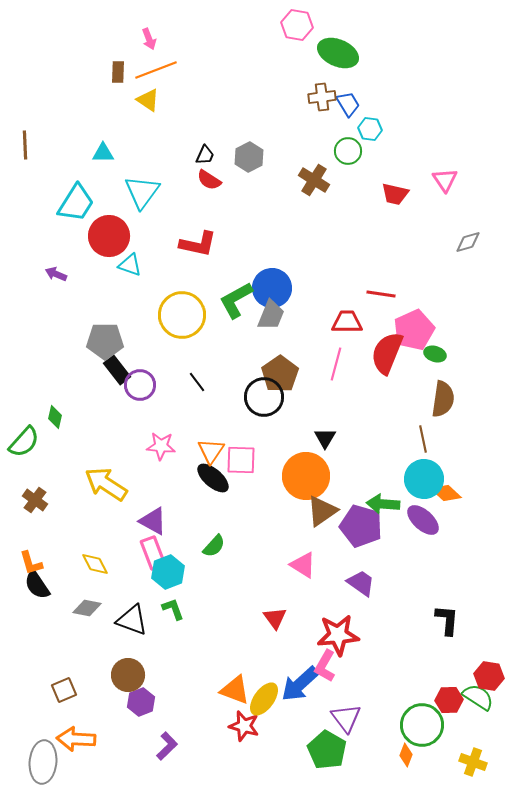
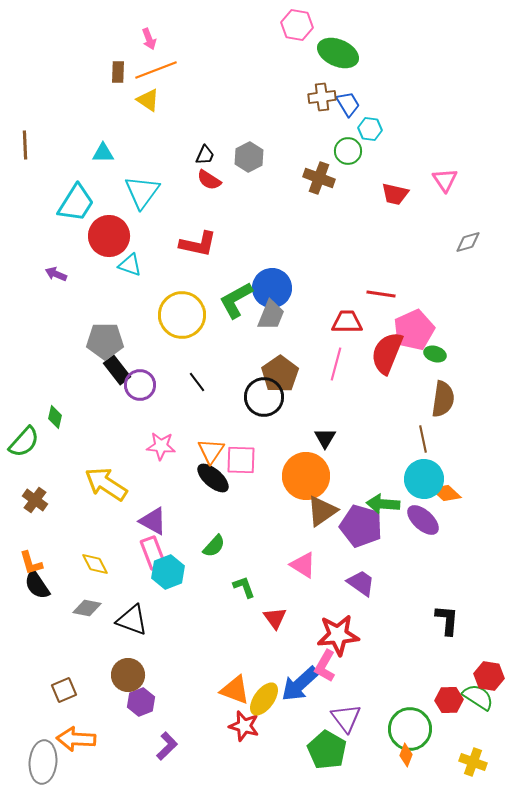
brown cross at (314, 180): moved 5 px right, 2 px up; rotated 12 degrees counterclockwise
green L-shape at (173, 609): moved 71 px right, 22 px up
green circle at (422, 725): moved 12 px left, 4 px down
